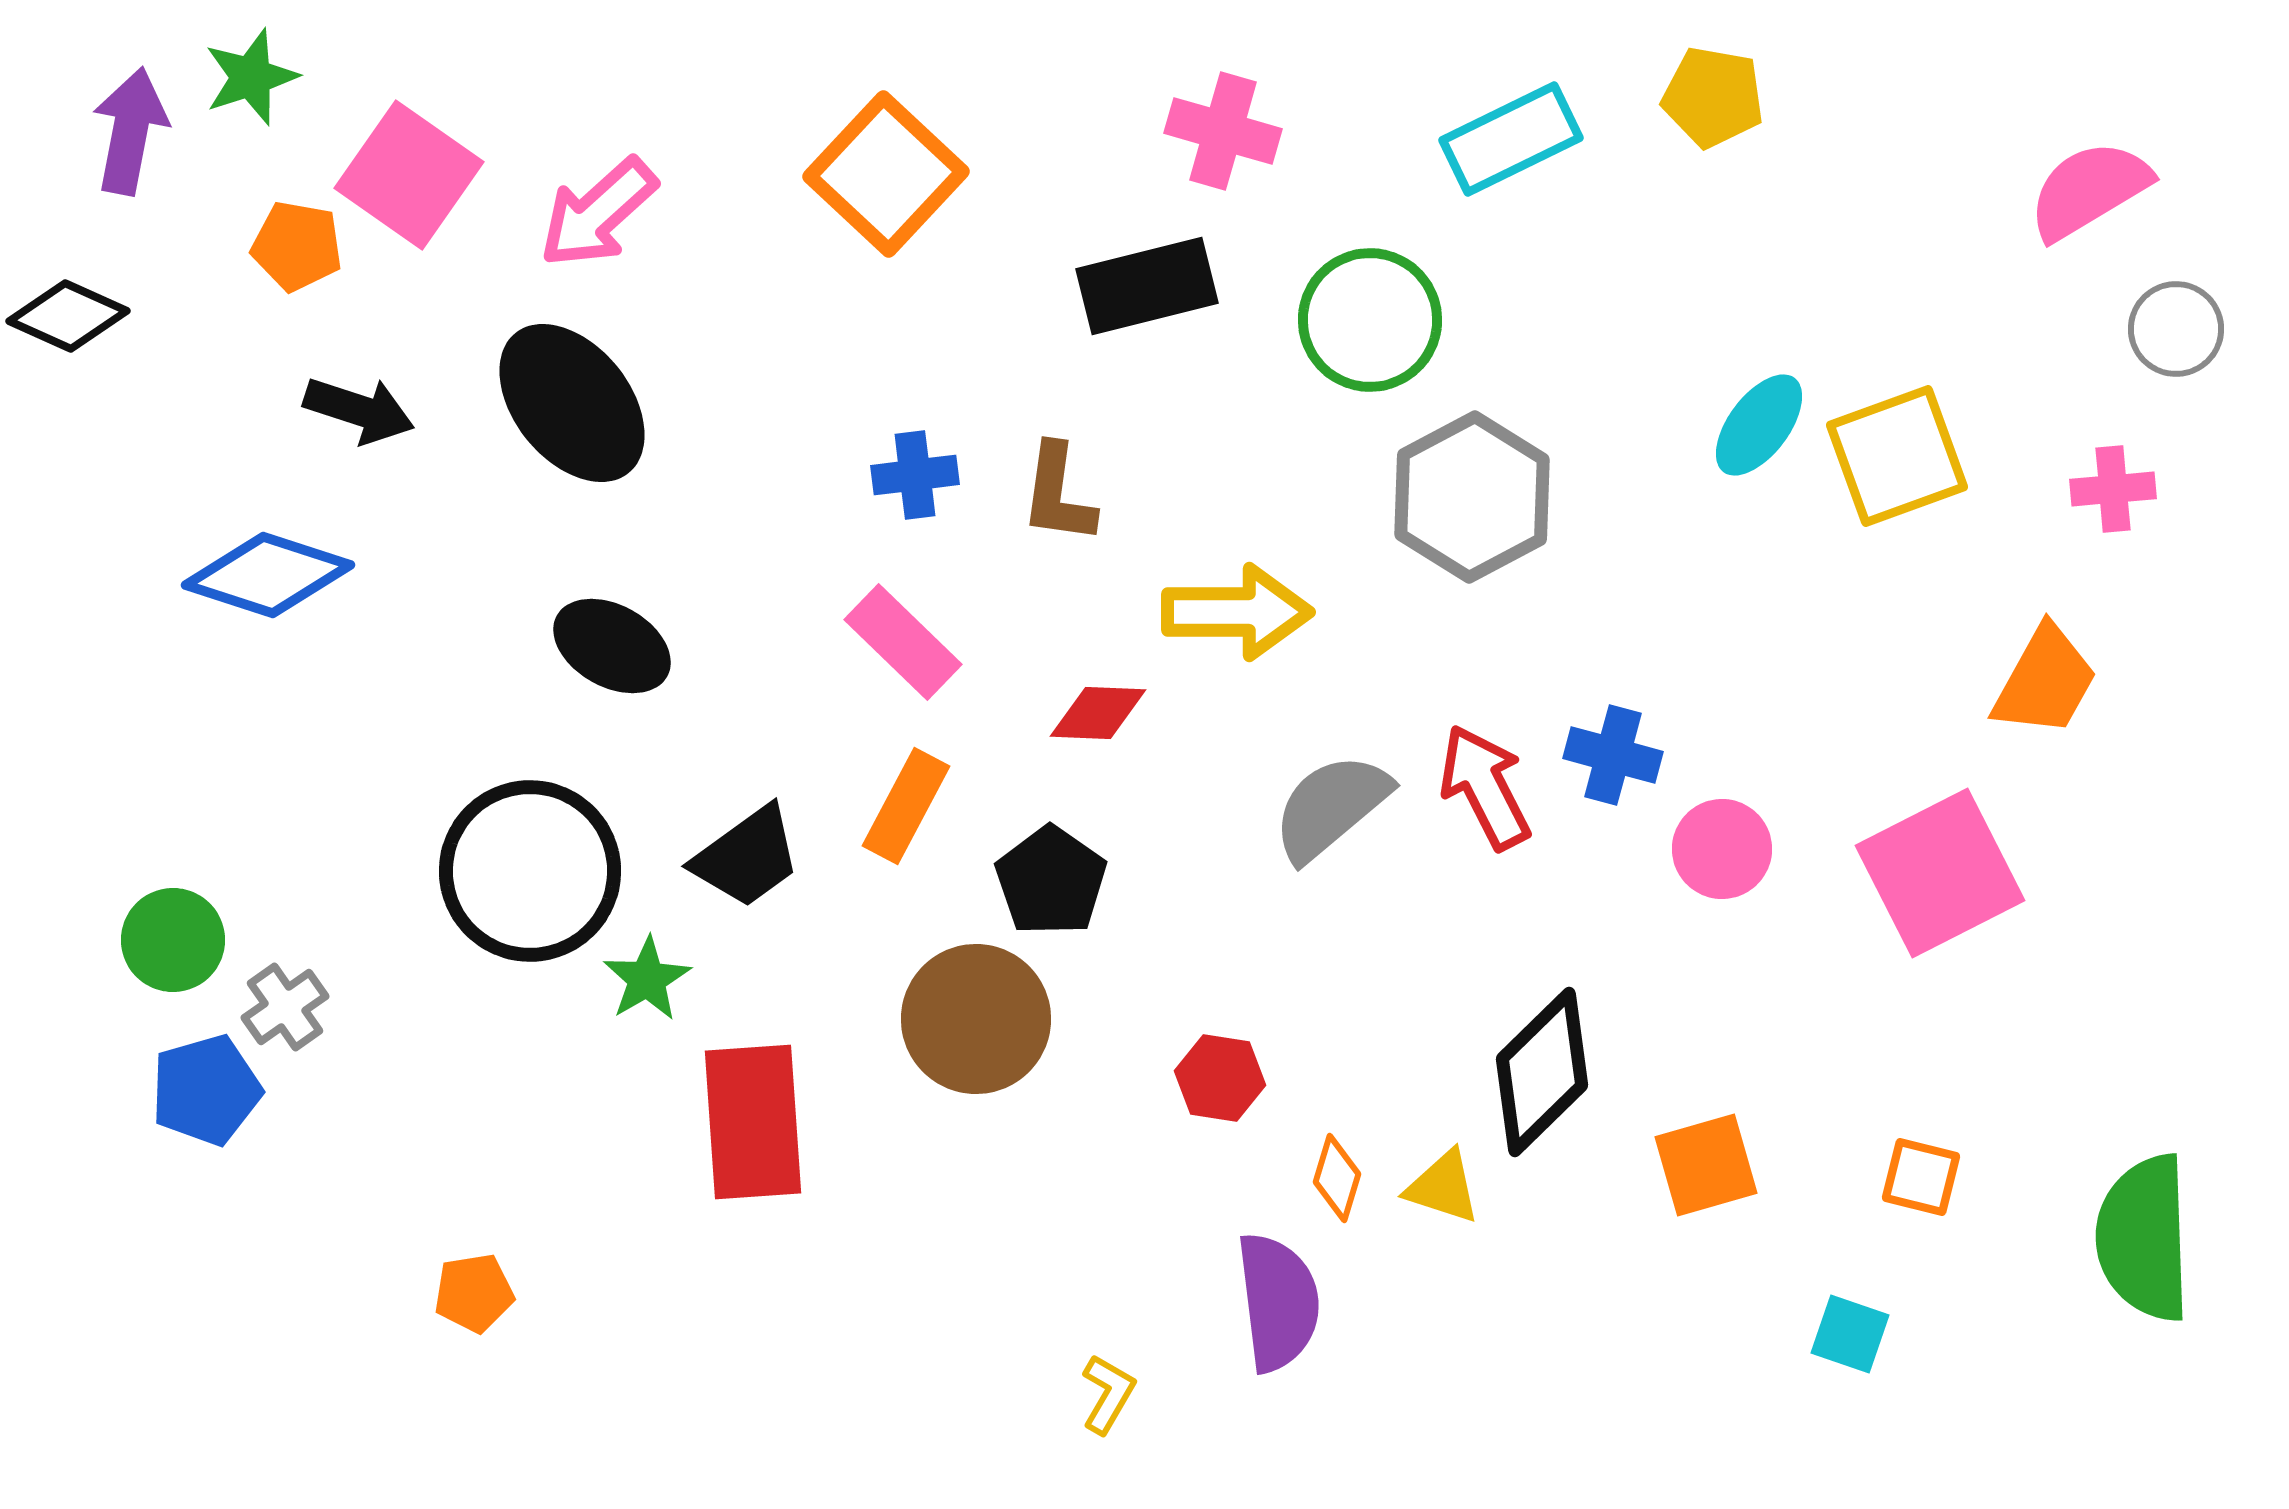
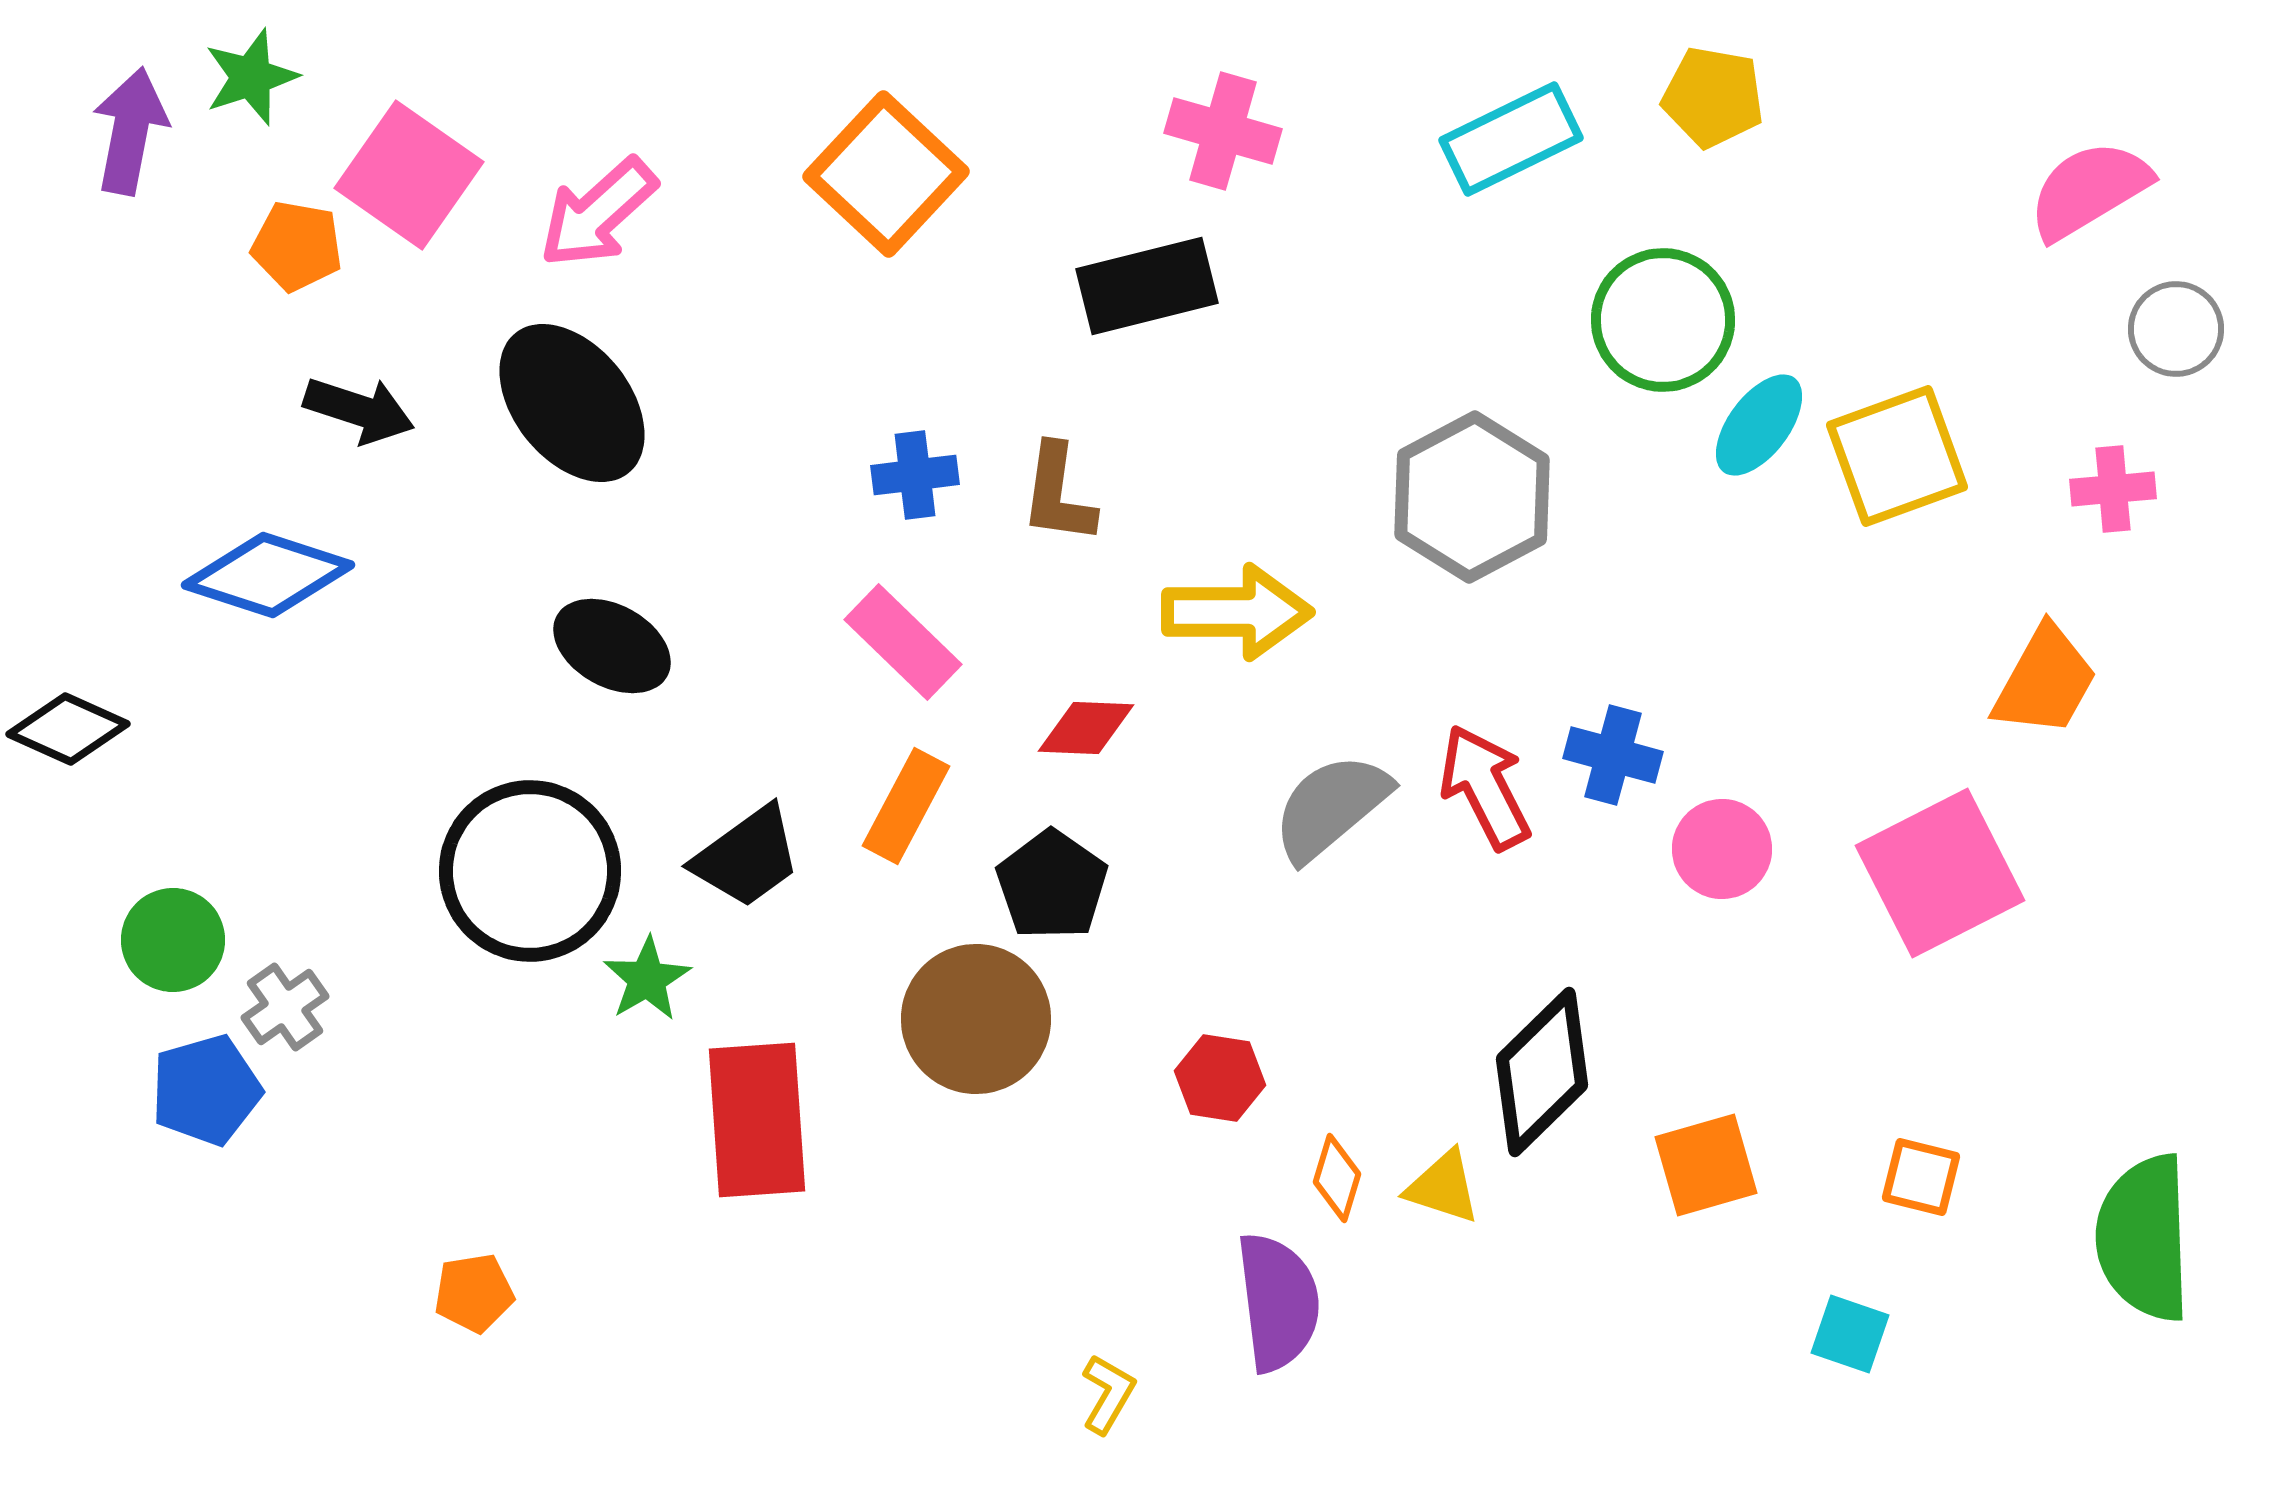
black diamond at (68, 316): moved 413 px down
green circle at (1370, 320): moved 293 px right
red diamond at (1098, 713): moved 12 px left, 15 px down
black pentagon at (1051, 881): moved 1 px right, 4 px down
red rectangle at (753, 1122): moved 4 px right, 2 px up
